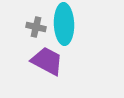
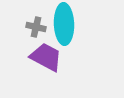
purple trapezoid: moved 1 px left, 4 px up
